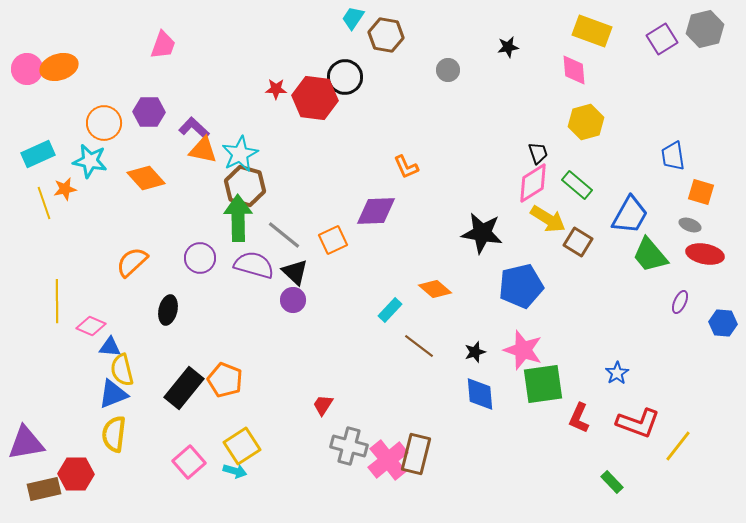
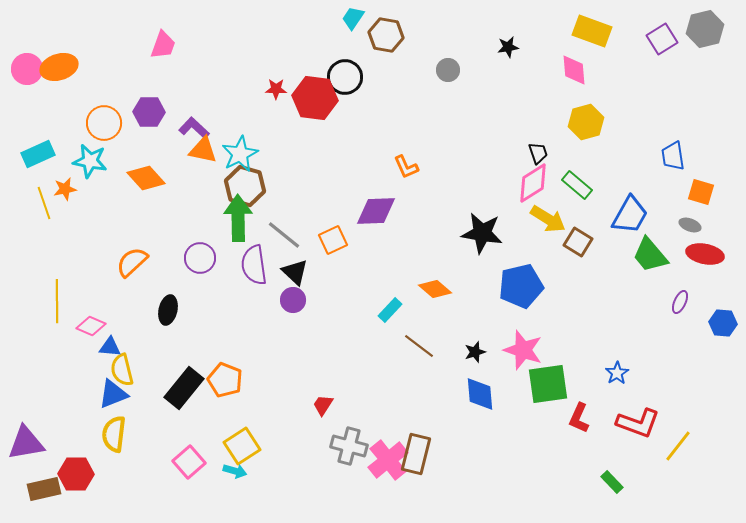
purple semicircle at (254, 265): rotated 114 degrees counterclockwise
green square at (543, 384): moved 5 px right
